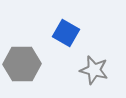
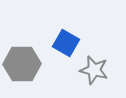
blue square: moved 10 px down
